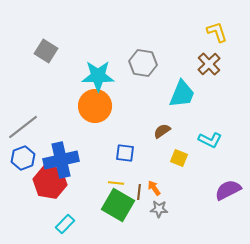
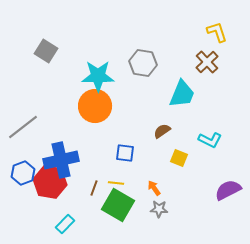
brown cross: moved 2 px left, 2 px up
blue hexagon: moved 15 px down
brown line: moved 45 px left, 4 px up; rotated 14 degrees clockwise
